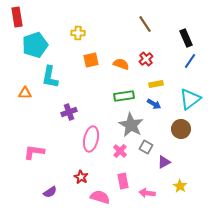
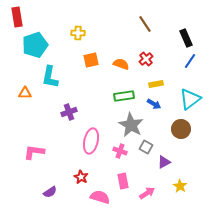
pink ellipse: moved 2 px down
pink cross: rotated 24 degrees counterclockwise
pink arrow: rotated 140 degrees clockwise
